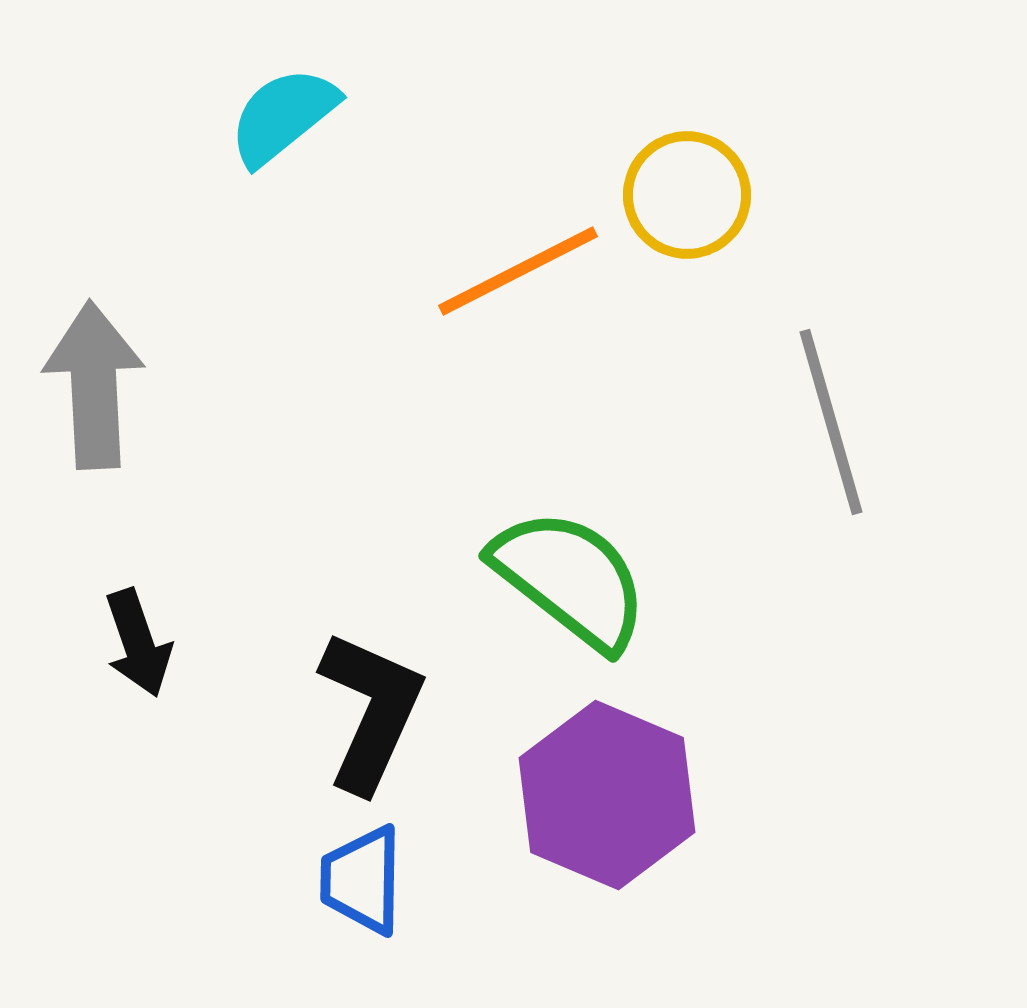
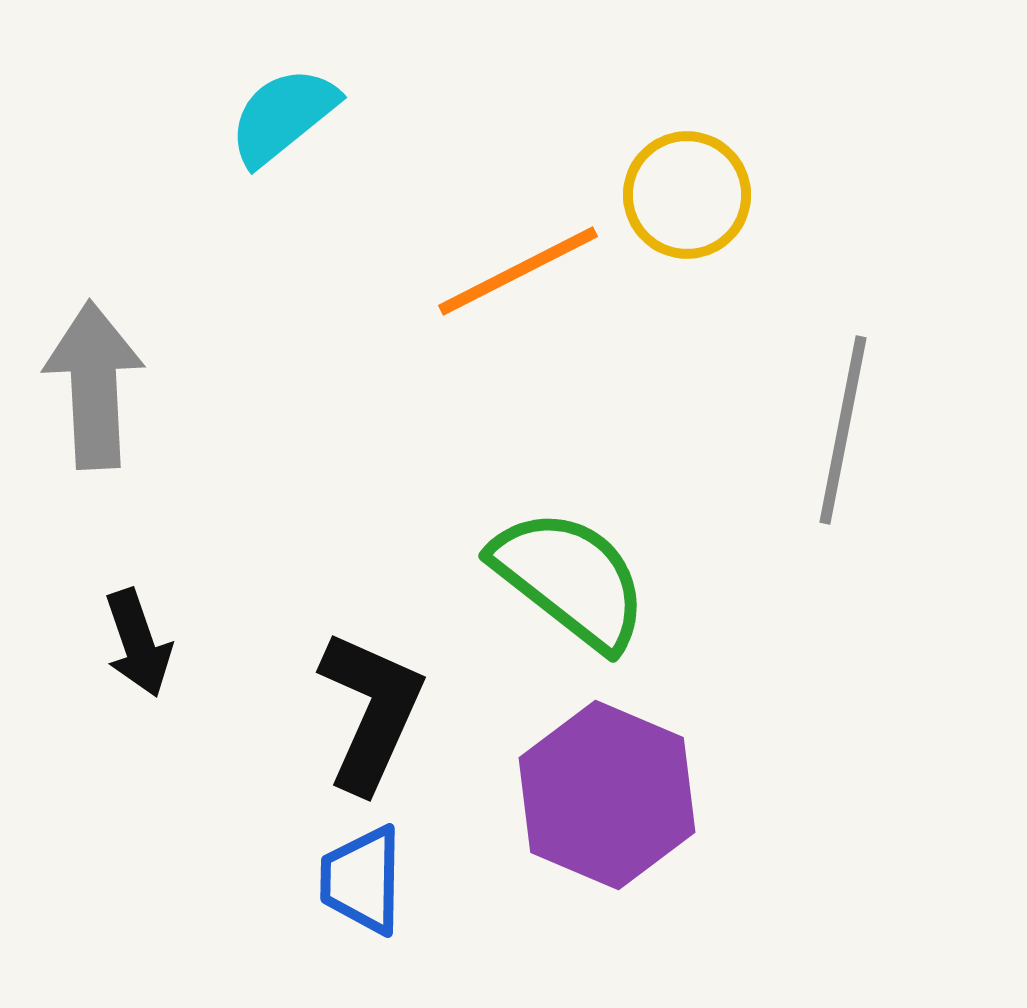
gray line: moved 12 px right, 8 px down; rotated 27 degrees clockwise
